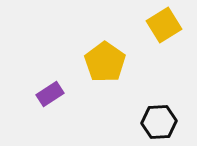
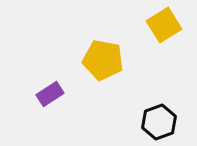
yellow pentagon: moved 2 px left, 2 px up; rotated 24 degrees counterclockwise
black hexagon: rotated 16 degrees counterclockwise
